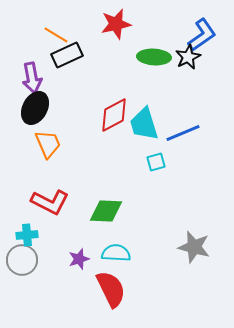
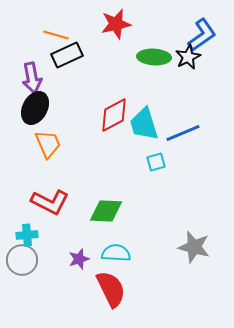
orange line: rotated 15 degrees counterclockwise
